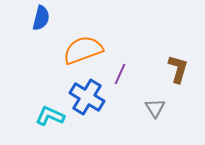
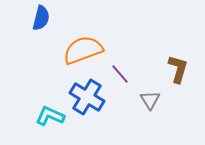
purple line: rotated 65 degrees counterclockwise
gray triangle: moved 5 px left, 8 px up
